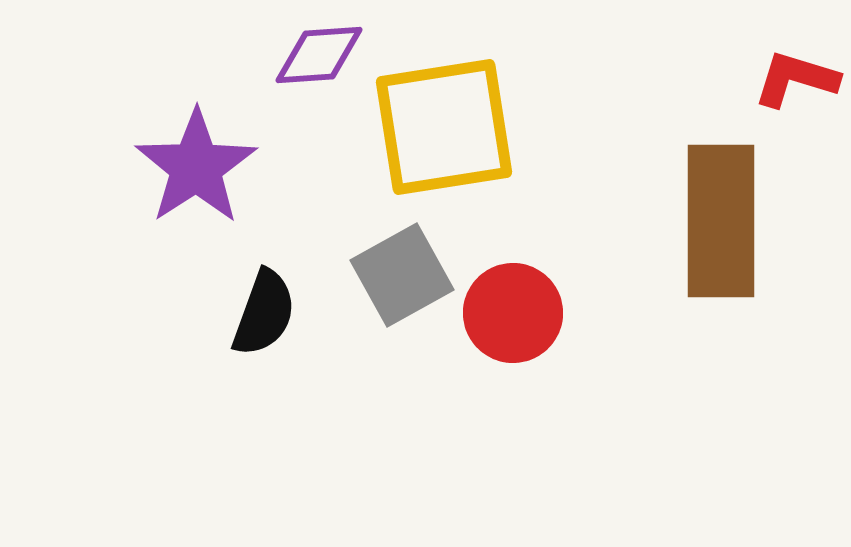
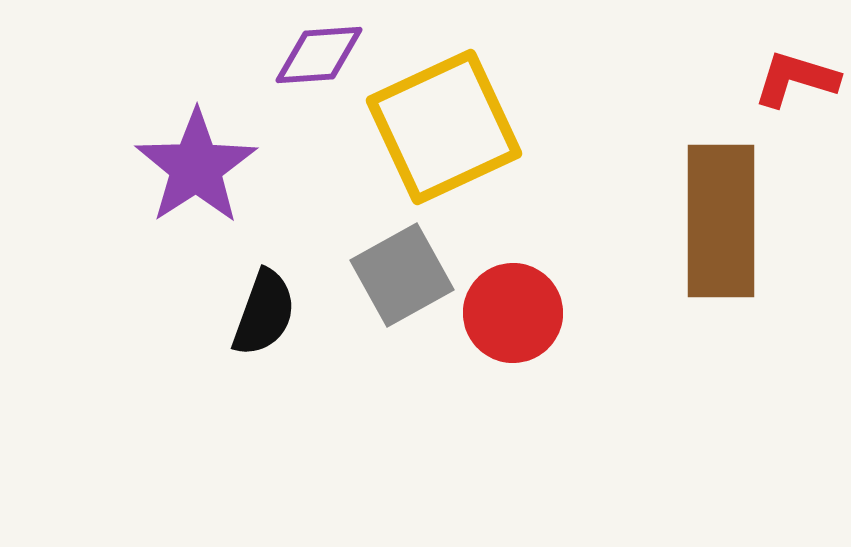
yellow square: rotated 16 degrees counterclockwise
